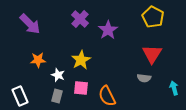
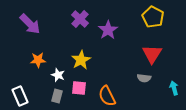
pink square: moved 2 px left
